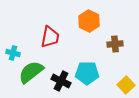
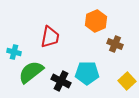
orange hexagon: moved 7 px right; rotated 10 degrees clockwise
brown cross: rotated 28 degrees clockwise
cyan cross: moved 1 px right, 1 px up
yellow square: moved 1 px right, 4 px up
